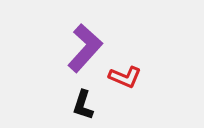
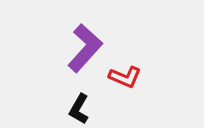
black L-shape: moved 4 px left, 4 px down; rotated 12 degrees clockwise
